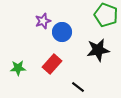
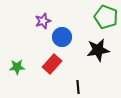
green pentagon: moved 2 px down
blue circle: moved 5 px down
green star: moved 1 px left, 1 px up
black line: rotated 48 degrees clockwise
